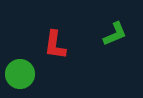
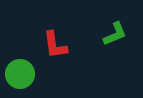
red L-shape: rotated 16 degrees counterclockwise
